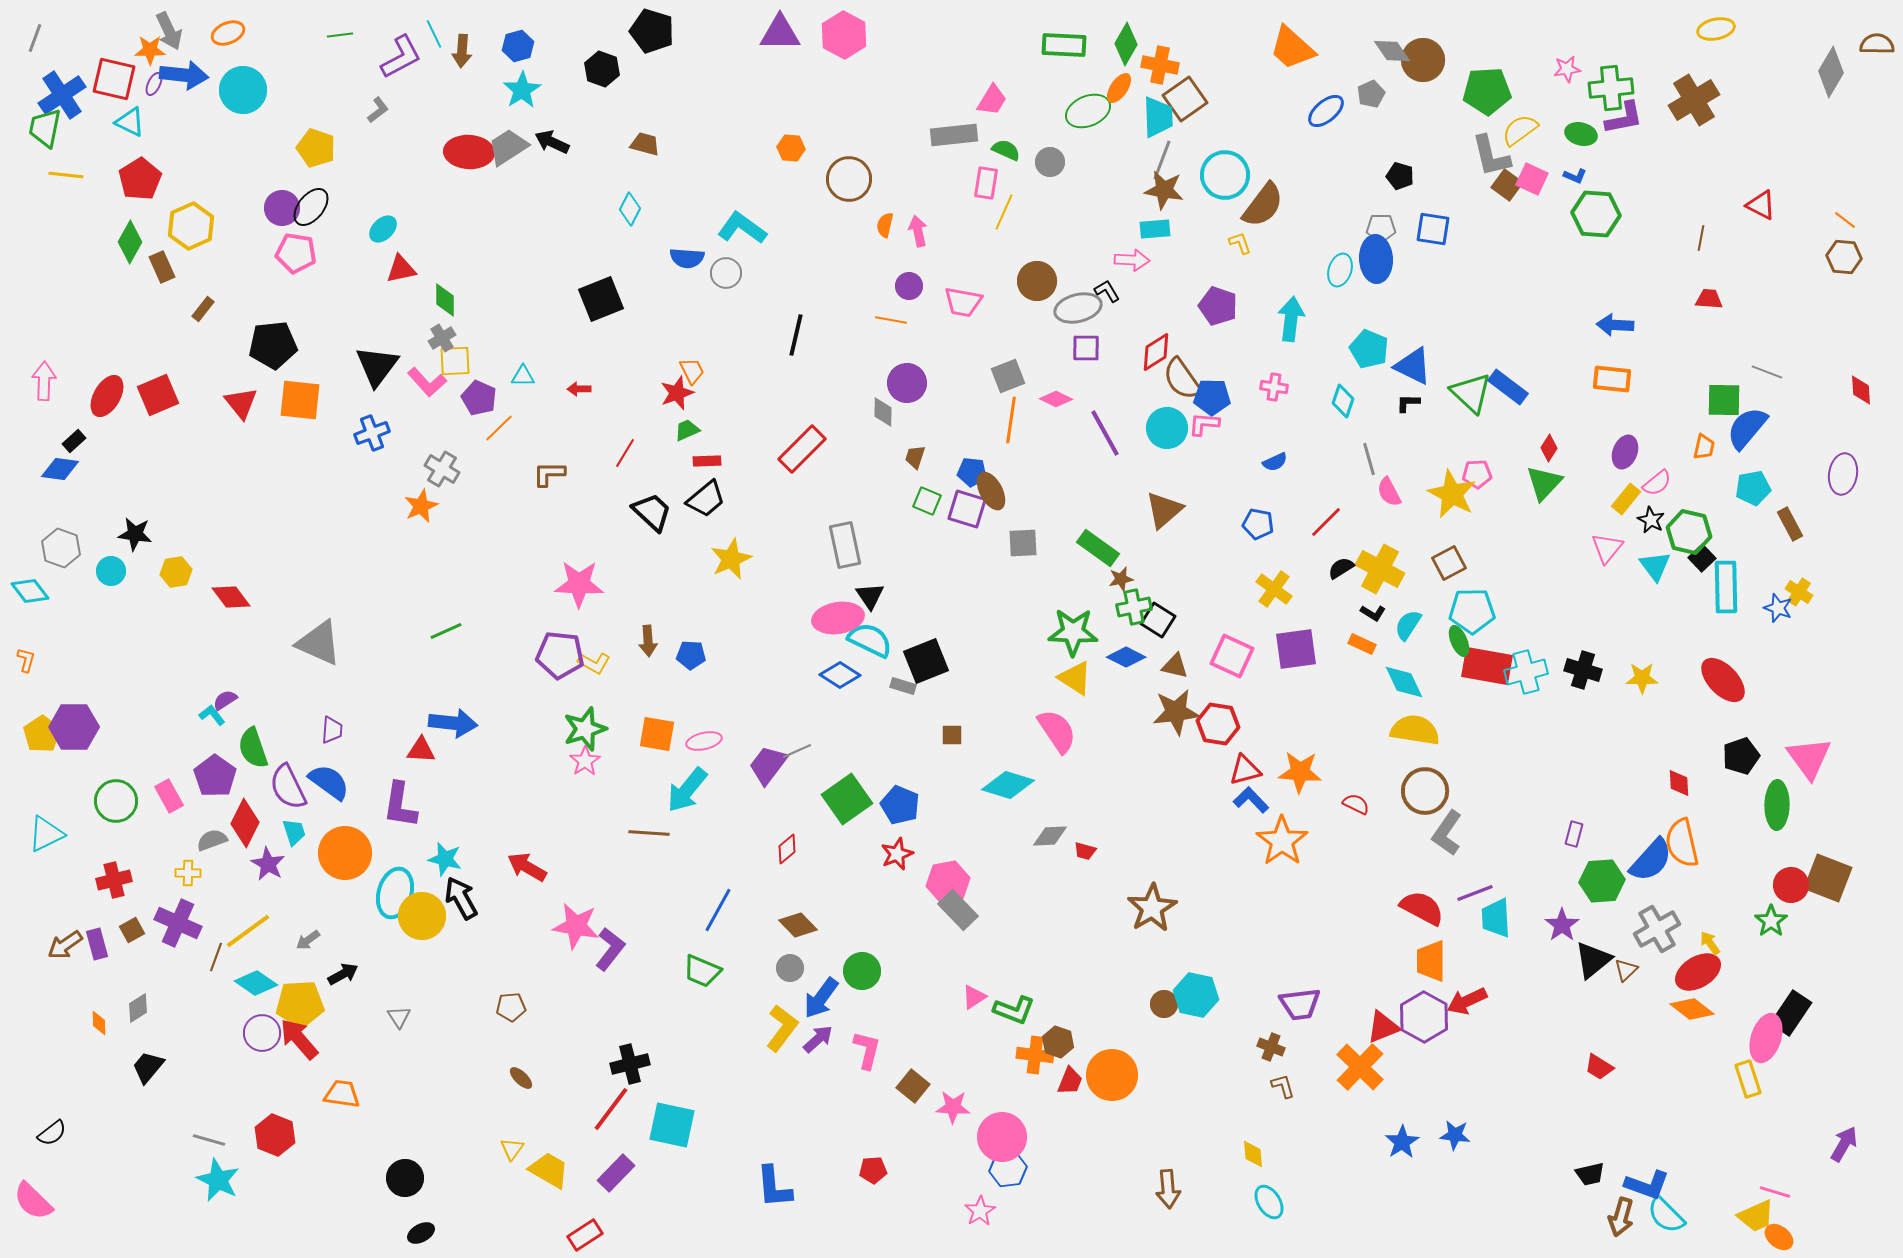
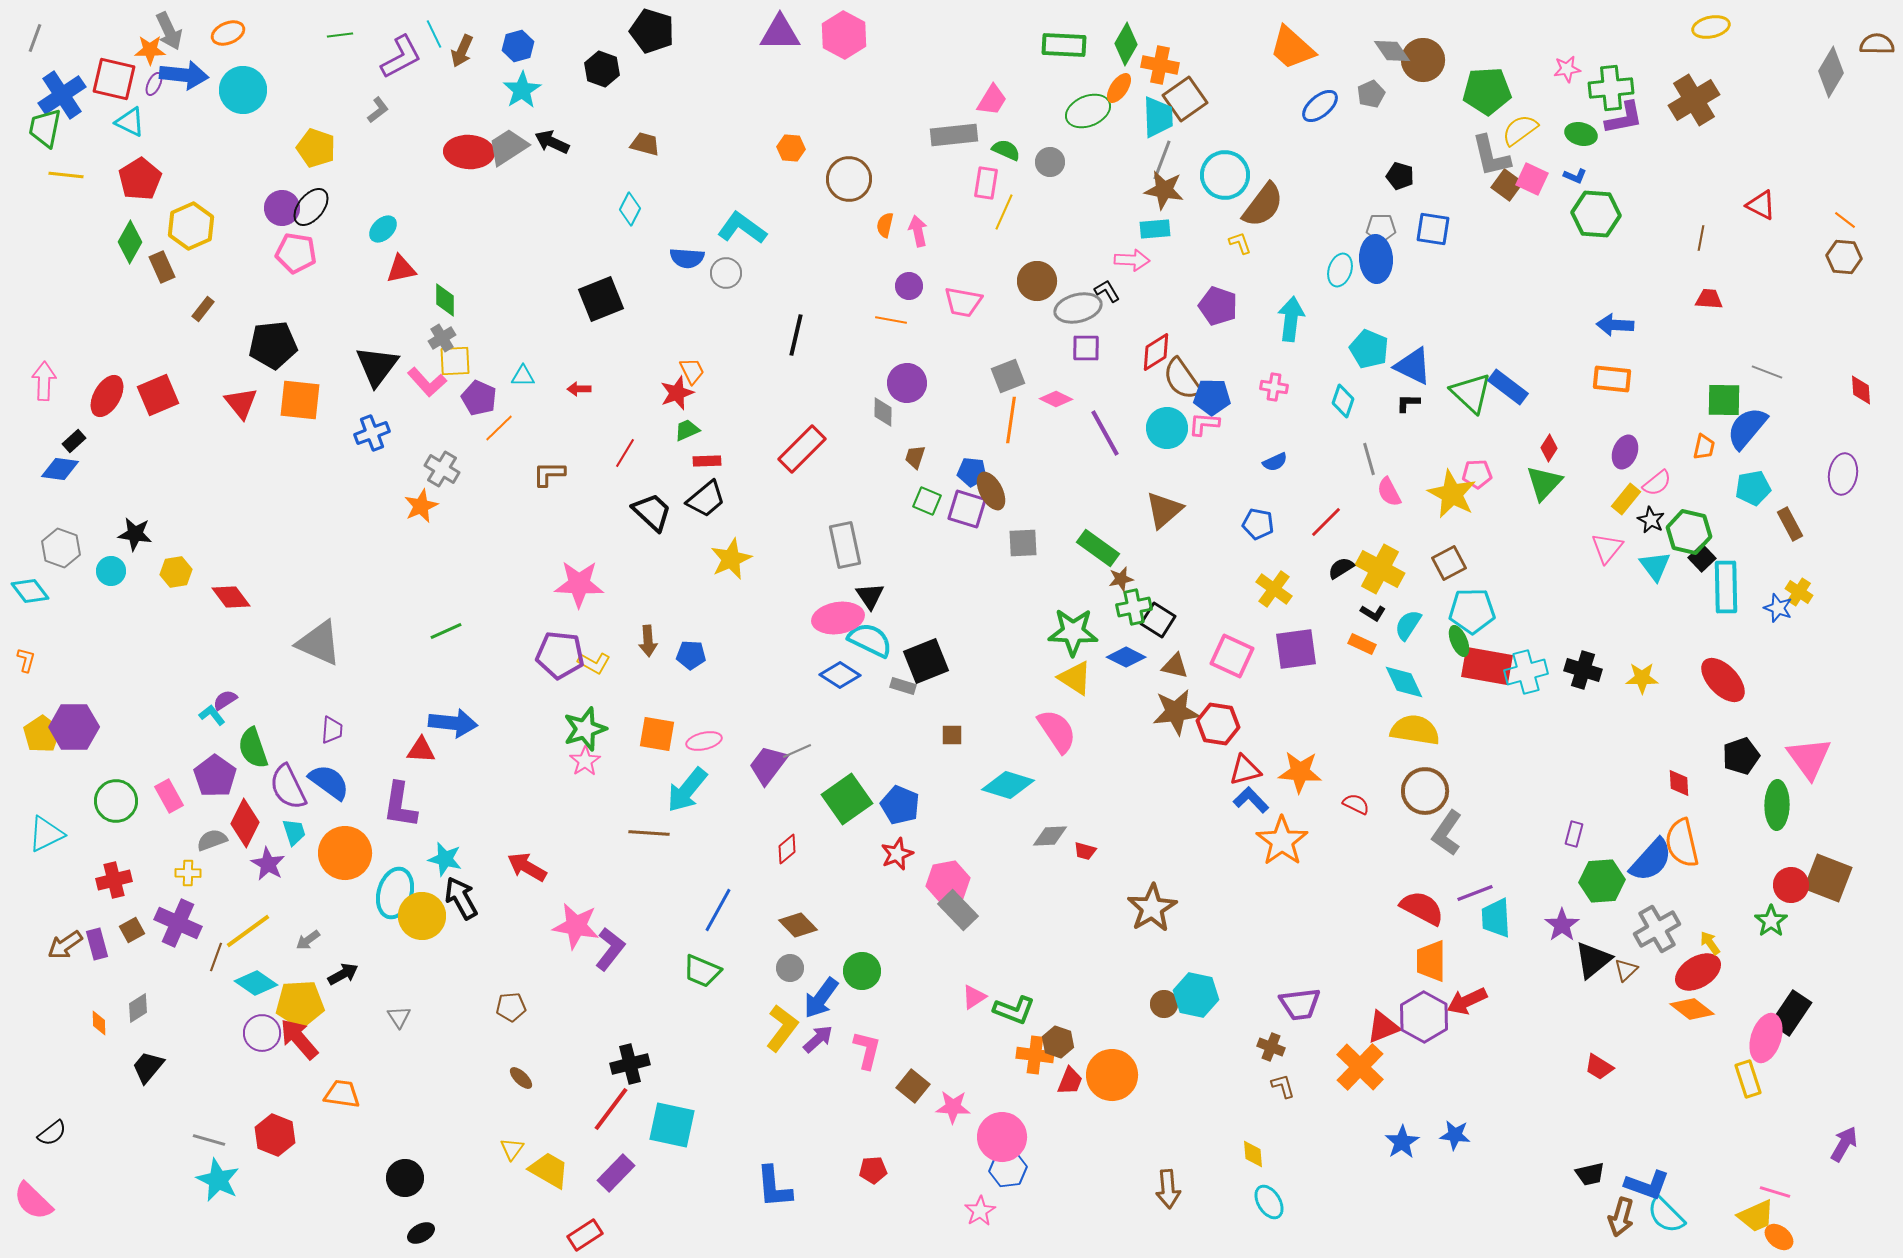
yellow ellipse at (1716, 29): moved 5 px left, 2 px up
brown arrow at (462, 51): rotated 20 degrees clockwise
blue ellipse at (1326, 111): moved 6 px left, 5 px up
